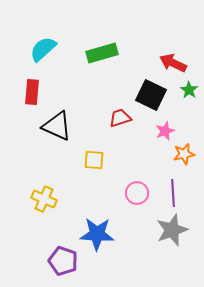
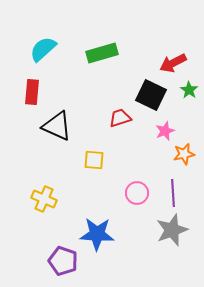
red arrow: rotated 52 degrees counterclockwise
